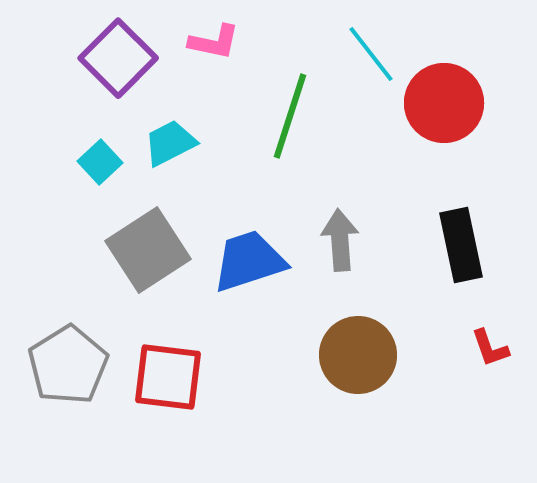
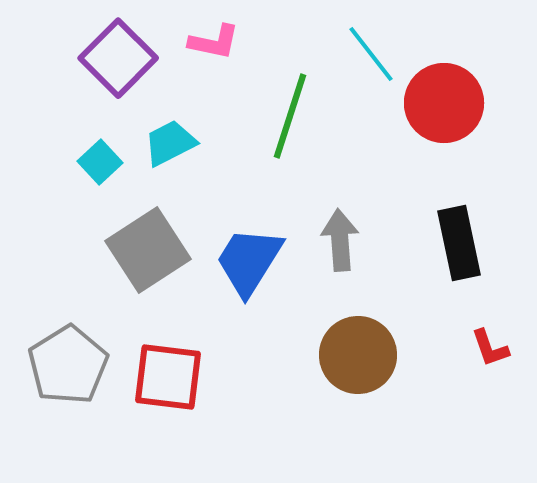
black rectangle: moved 2 px left, 2 px up
blue trapezoid: rotated 40 degrees counterclockwise
